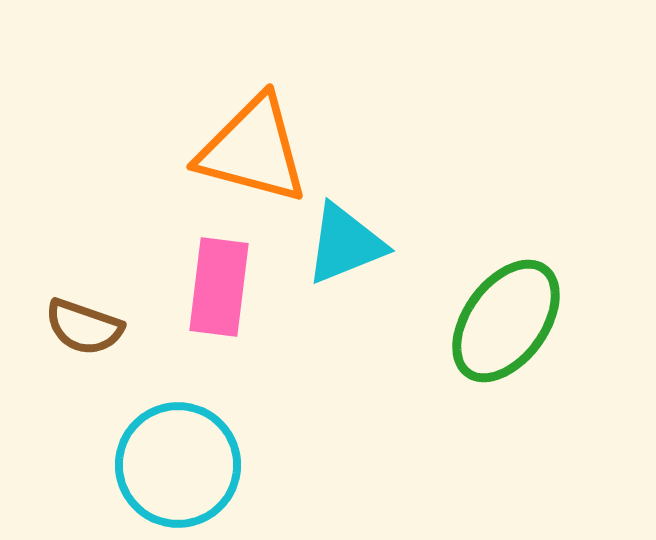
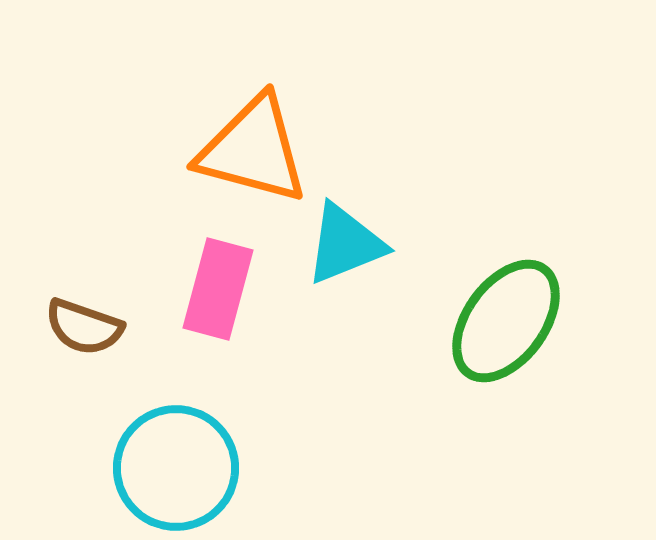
pink rectangle: moved 1 px left, 2 px down; rotated 8 degrees clockwise
cyan circle: moved 2 px left, 3 px down
